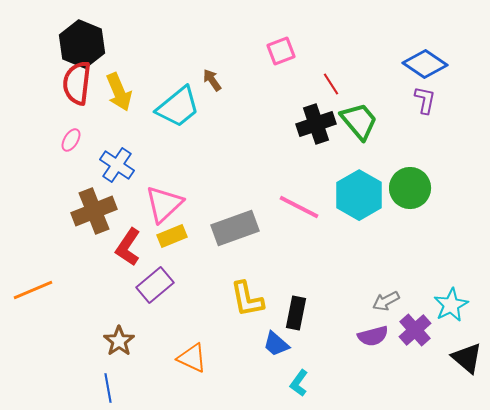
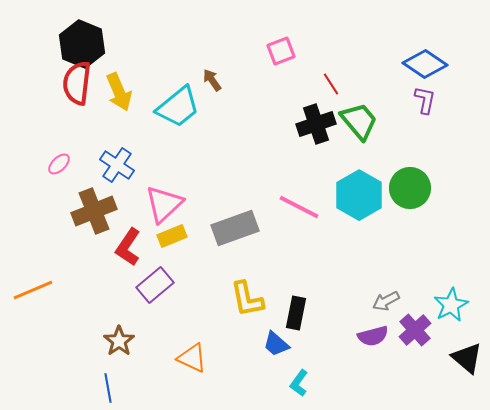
pink ellipse: moved 12 px left, 24 px down; rotated 15 degrees clockwise
